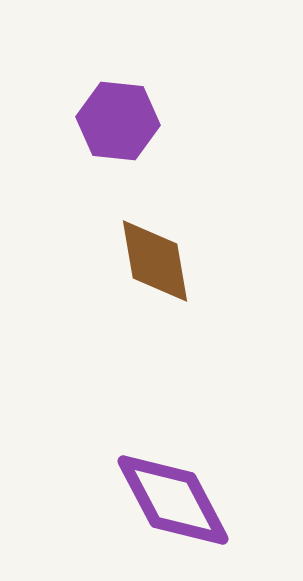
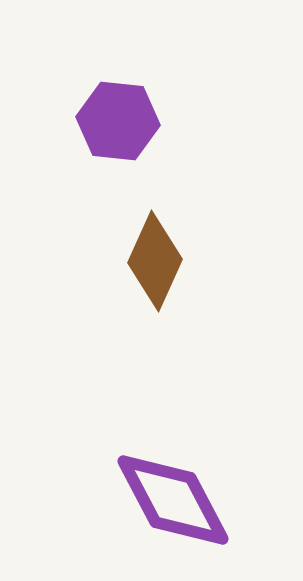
brown diamond: rotated 34 degrees clockwise
